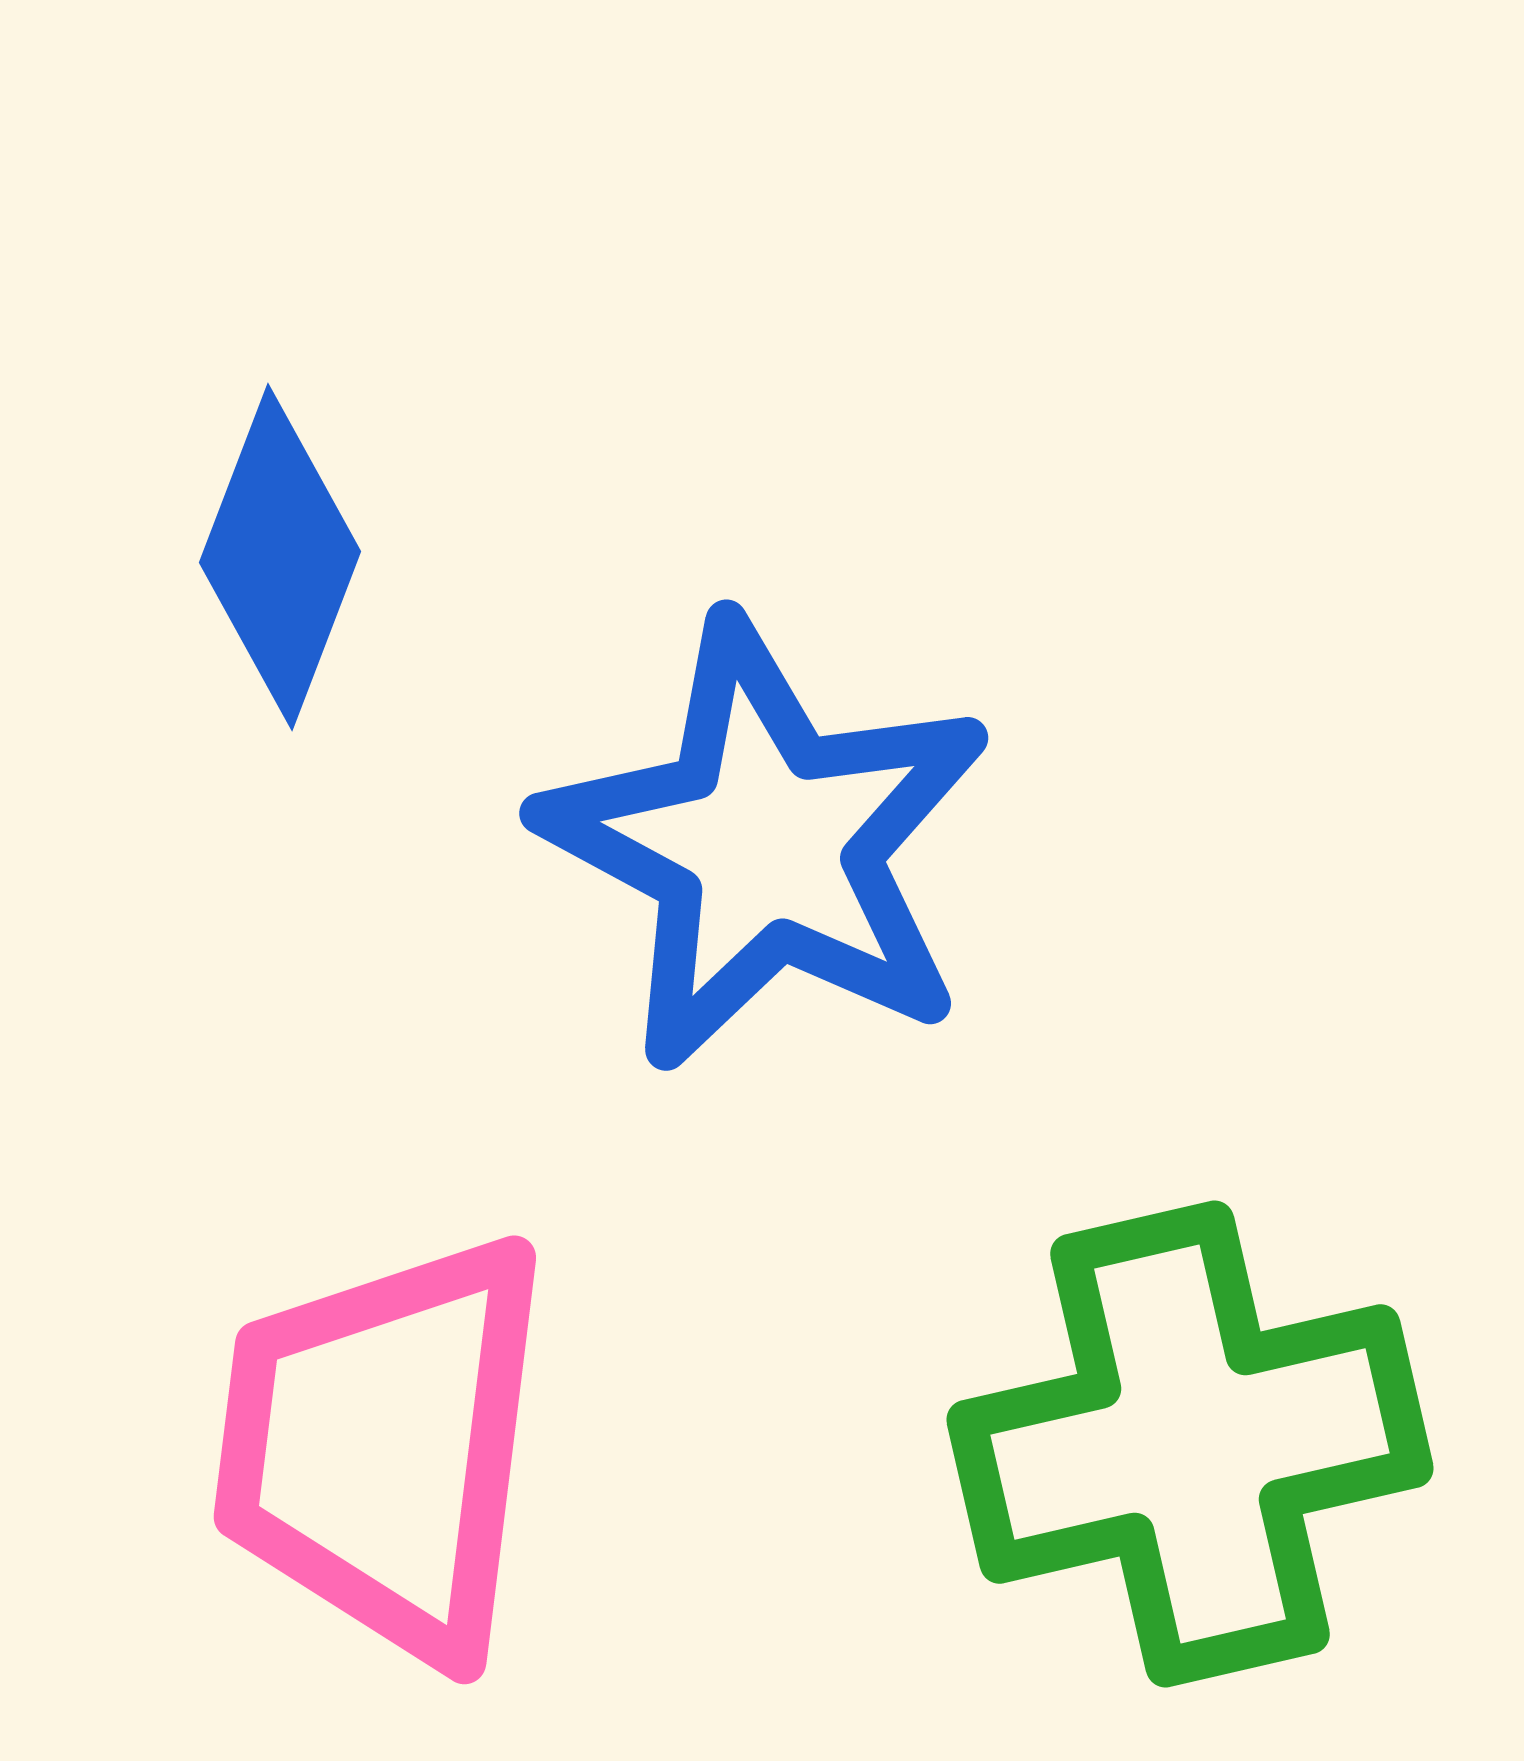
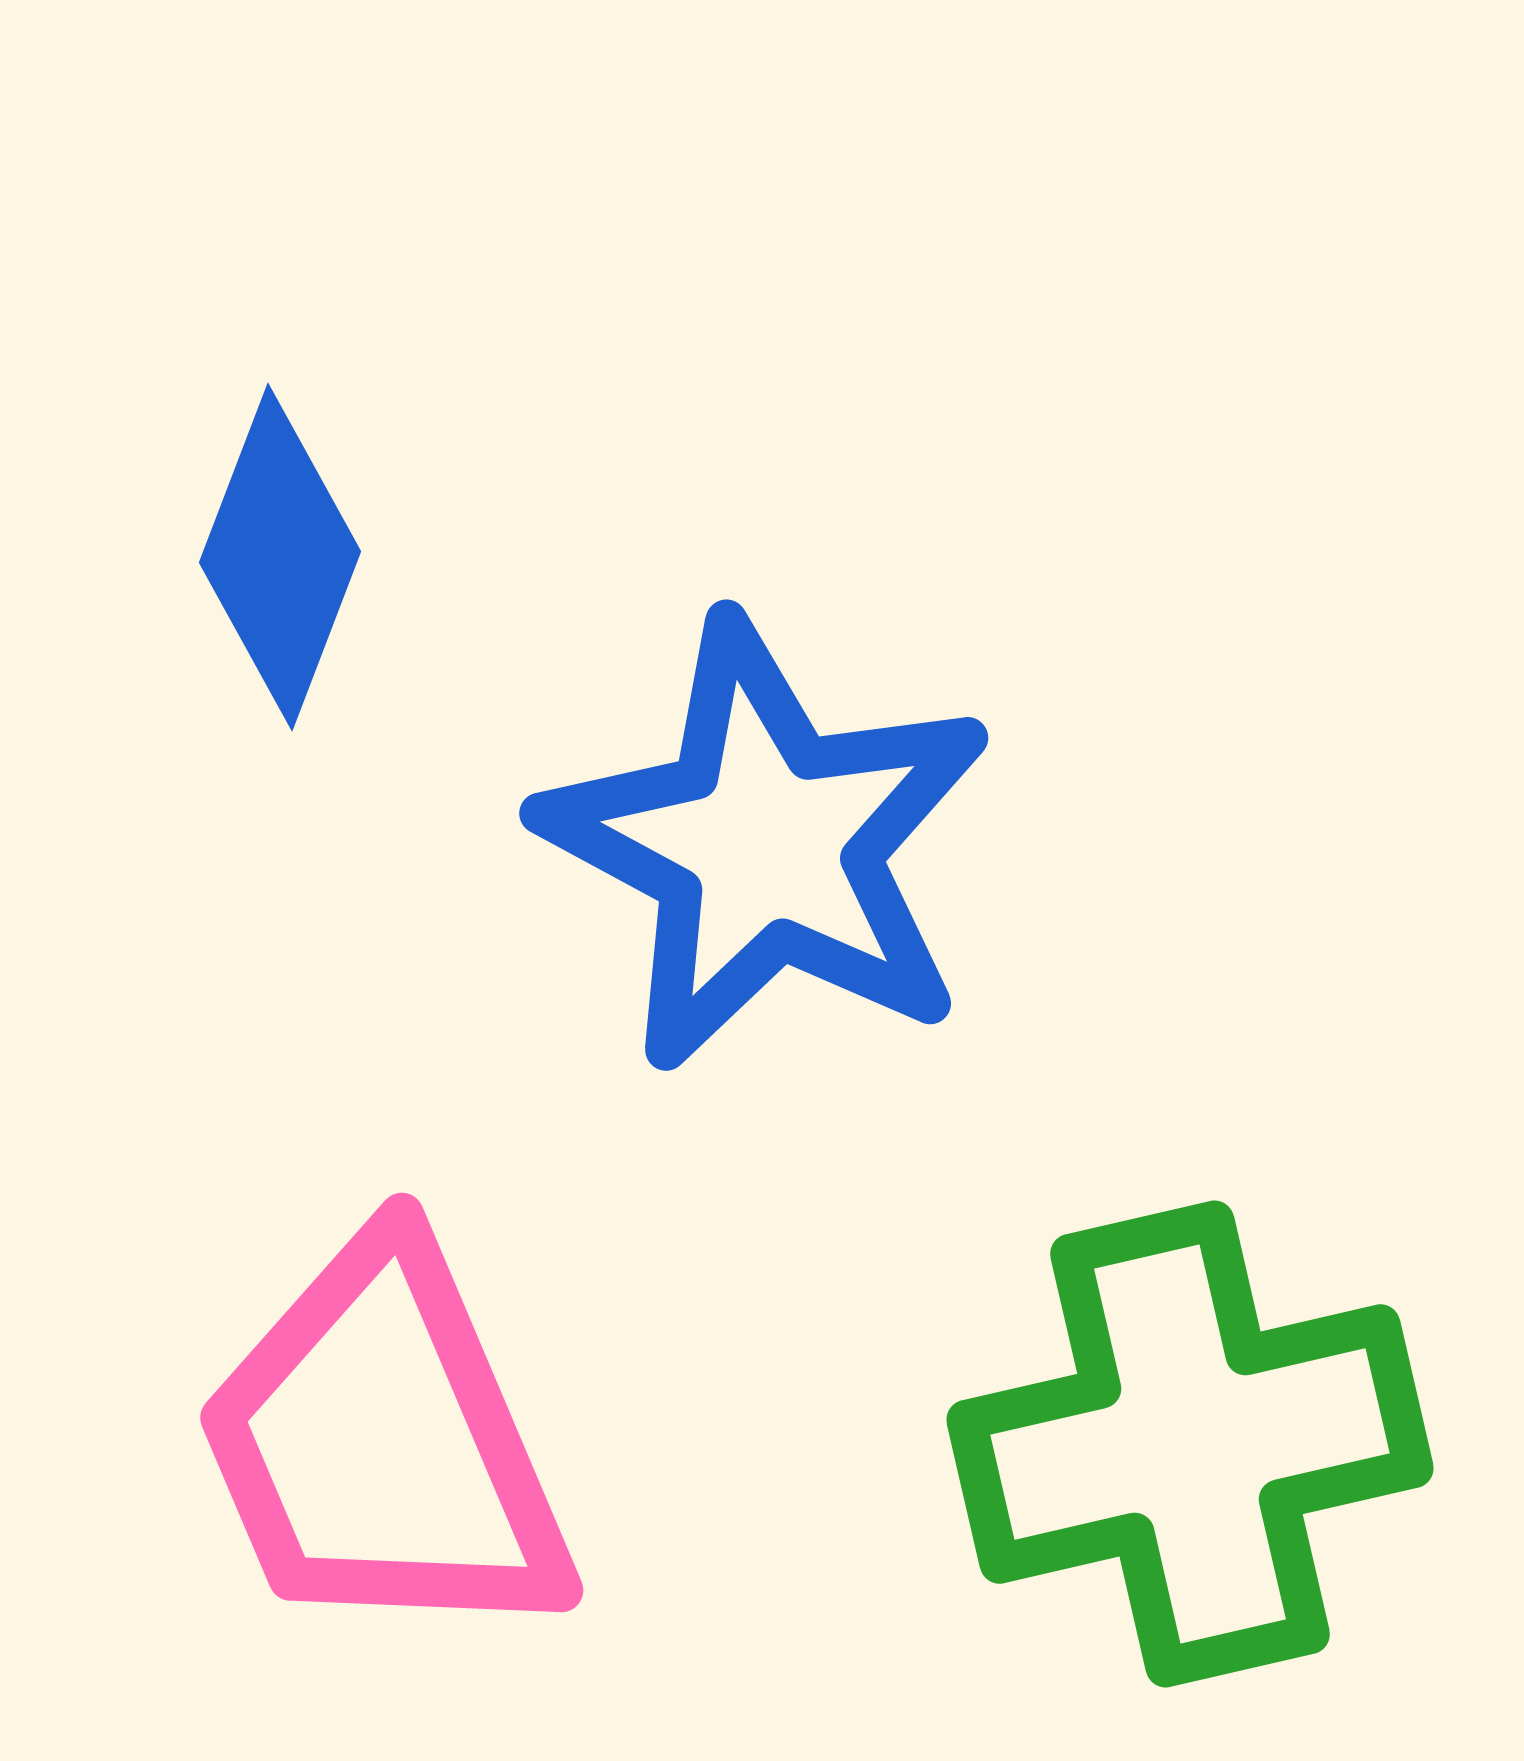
pink trapezoid: moved 3 px up; rotated 30 degrees counterclockwise
